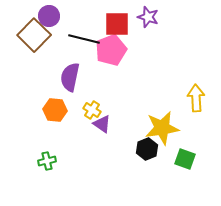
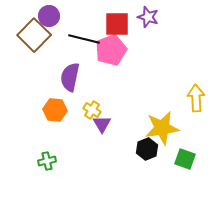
purple triangle: rotated 24 degrees clockwise
